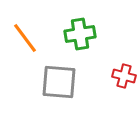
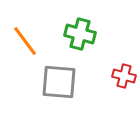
green cross: rotated 24 degrees clockwise
orange line: moved 3 px down
